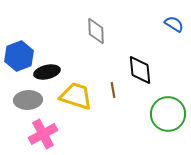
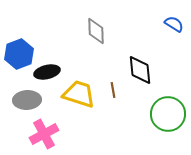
blue hexagon: moved 2 px up
yellow trapezoid: moved 3 px right, 2 px up
gray ellipse: moved 1 px left
pink cross: moved 1 px right
